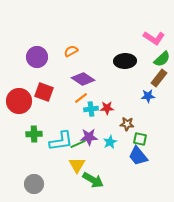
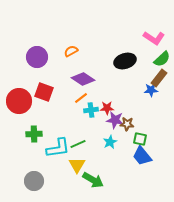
black ellipse: rotated 15 degrees counterclockwise
blue star: moved 3 px right, 6 px up
cyan cross: moved 1 px down
purple star: moved 26 px right, 17 px up; rotated 12 degrees clockwise
cyan L-shape: moved 3 px left, 7 px down
blue trapezoid: moved 4 px right
gray circle: moved 3 px up
